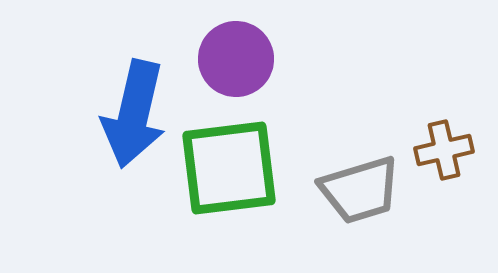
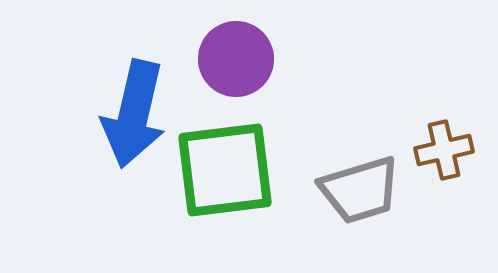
green square: moved 4 px left, 2 px down
